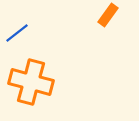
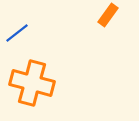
orange cross: moved 1 px right, 1 px down
